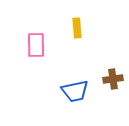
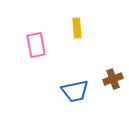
pink rectangle: rotated 10 degrees counterclockwise
brown cross: rotated 12 degrees counterclockwise
